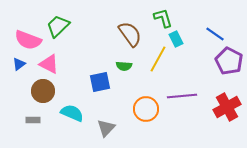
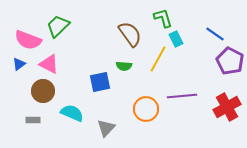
purple pentagon: moved 1 px right
